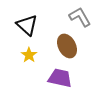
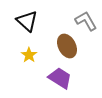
gray L-shape: moved 6 px right, 4 px down
black triangle: moved 4 px up
purple trapezoid: rotated 20 degrees clockwise
